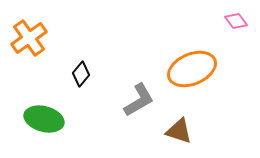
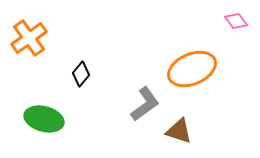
gray L-shape: moved 6 px right, 4 px down; rotated 6 degrees counterclockwise
